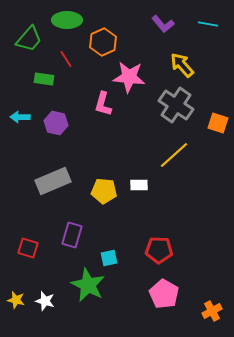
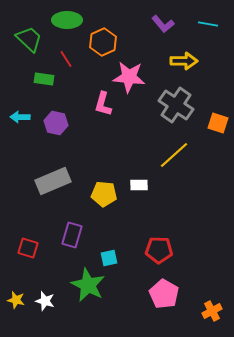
green trapezoid: rotated 88 degrees counterclockwise
yellow arrow: moved 2 px right, 4 px up; rotated 132 degrees clockwise
yellow pentagon: moved 3 px down
